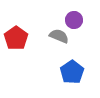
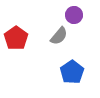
purple circle: moved 5 px up
gray semicircle: rotated 108 degrees clockwise
